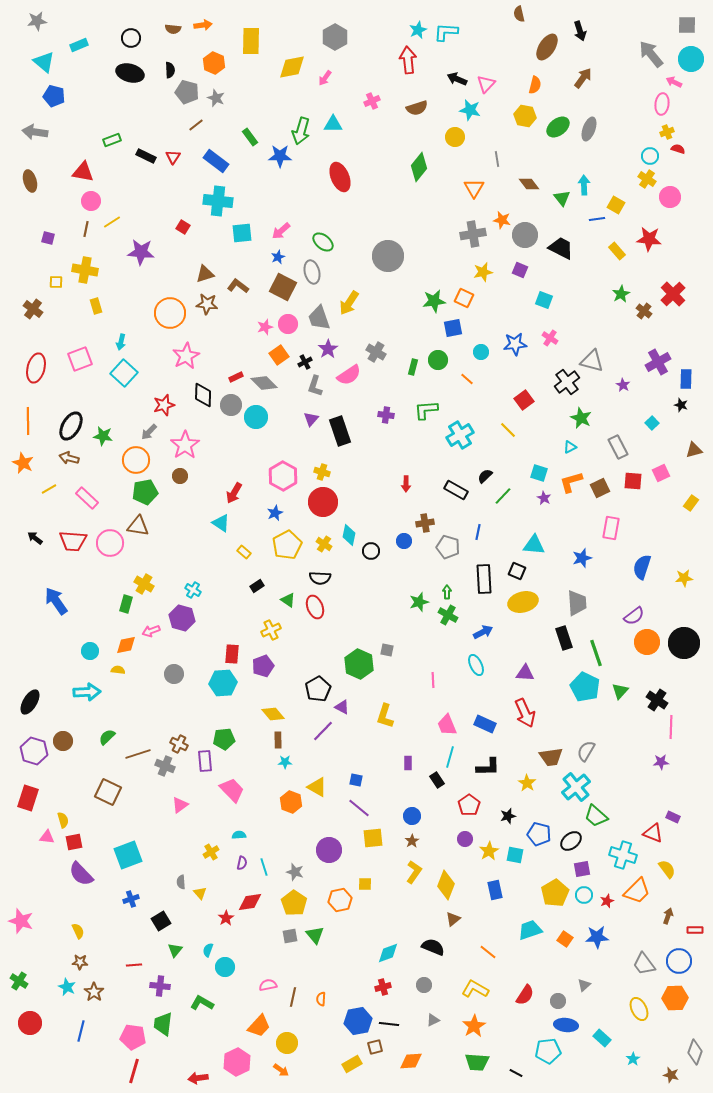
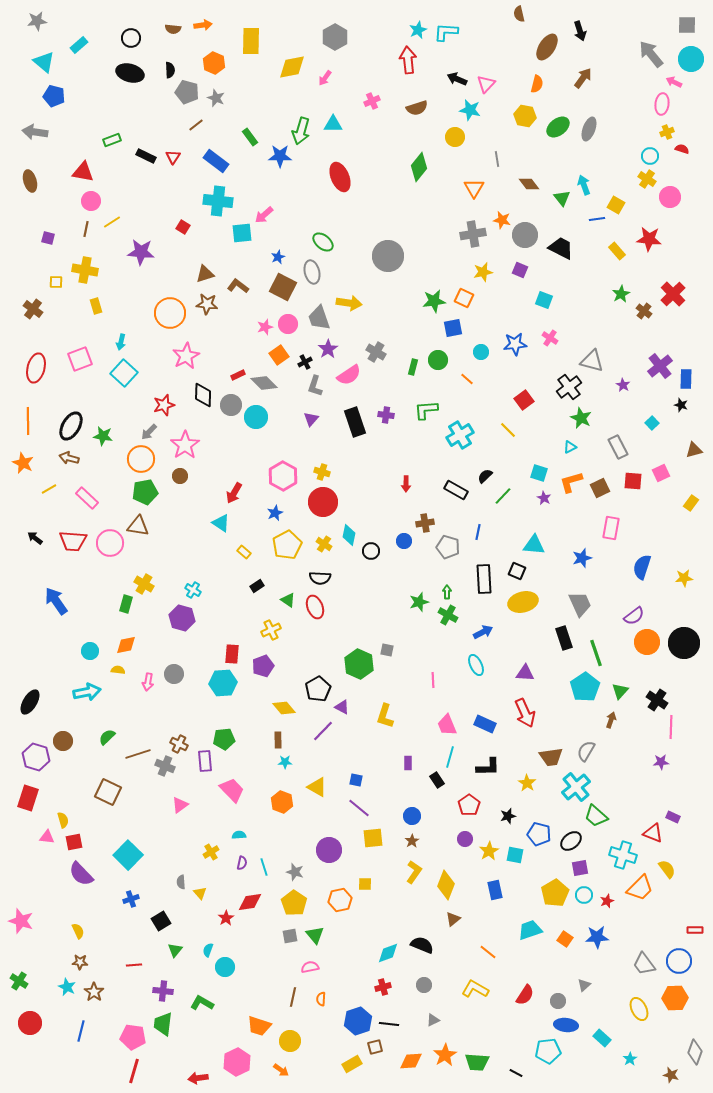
cyan rectangle at (79, 45): rotated 18 degrees counterclockwise
orange semicircle at (535, 85): moved 2 px right, 1 px up
red semicircle at (678, 149): moved 4 px right
cyan arrow at (584, 185): rotated 18 degrees counterclockwise
pink arrow at (281, 231): moved 17 px left, 16 px up
yellow arrow at (349, 303): rotated 115 degrees counterclockwise
purple cross at (658, 362): moved 2 px right, 4 px down; rotated 10 degrees counterclockwise
red rectangle at (236, 377): moved 2 px right, 2 px up
black cross at (567, 382): moved 2 px right, 5 px down
black rectangle at (340, 431): moved 15 px right, 9 px up
orange circle at (136, 460): moved 5 px right, 1 px up
gray trapezoid at (577, 603): moved 3 px right, 1 px down; rotated 20 degrees counterclockwise
pink arrow at (151, 631): moved 3 px left, 51 px down; rotated 60 degrees counterclockwise
cyan pentagon at (585, 687): rotated 12 degrees clockwise
cyan arrow at (87, 692): rotated 8 degrees counterclockwise
yellow diamond at (273, 714): moved 11 px right, 6 px up
purple hexagon at (34, 751): moved 2 px right, 6 px down
orange hexagon at (291, 802): moved 9 px left
cyan square at (128, 855): rotated 24 degrees counterclockwise
purple square at (582, 869): moved 2 px left, 1 px up
orange trapezoid at (637, 891): moved 3 px right, 3 px up
brown arrow at (668, 916): moved 57 px left, 196 px up
black semicircle at (433, 947): moved 11 px left, 2 px up
pink semicircle at (268, 985): moved 42 px right, 18 px up
purple cross at (160, 986): moved 3 px right, 5 px down
blue hexagon at (358, 1021): rotated 8 degrees counterclockwise
orange trapezoid at (259, 1026): rotated 65 degrees clockwise
orange star at (474, 1026): moved 29 px left, 29 px down
yellow circle at (287, 1043): moved 3 px right, 2 px up
cyan star at (633, 1059): moved 3 px left
